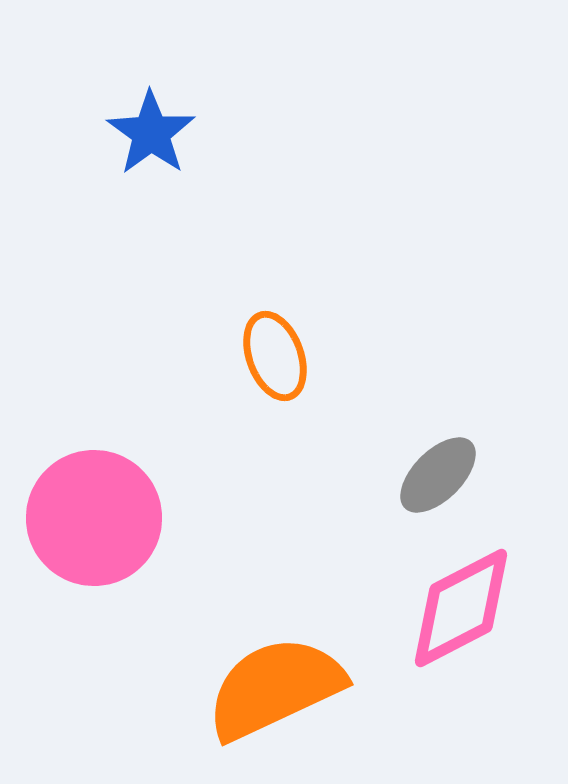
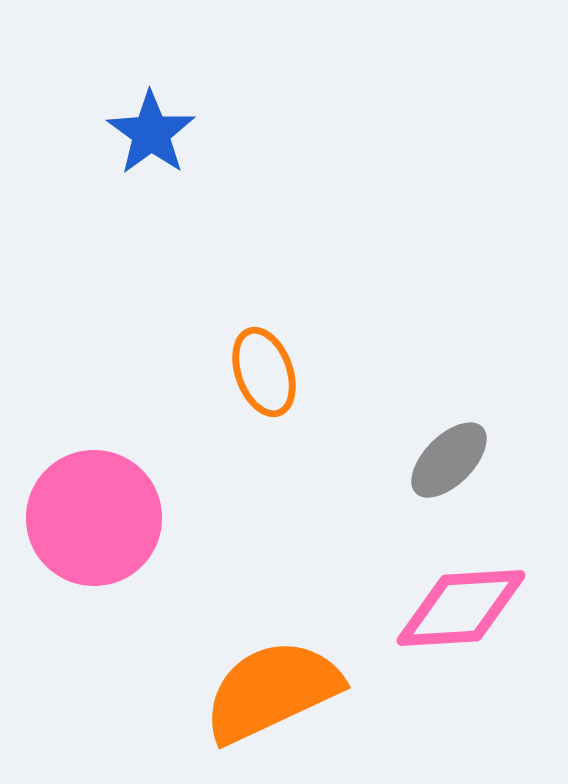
orange ellipse: moved 11 px left, 16 px down
gray ellipse: moved 11 px right, 15 px up
pink diamond: rotated 24 degrees clockwise
orange semicircle: moved 3 px left, 3 px down
